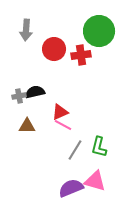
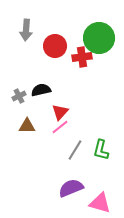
green circle: moved 7 px down
red circle: moved 1 px right, 3 px up
red cross: moved 1 px right, 2 px down
black semicircle: moved 6 px right, 2 px up
gray cross: rotated 16 degrees counterclockwise
red triangle: rotated 24 degrees counterclockwise
pink line: moved 3 px left, 2 px down; rotated 66 degrees counterclockwise
green L-shape: moved 2 px right, 3 px down
pink triangle: moved 5 px right, 22 px down
